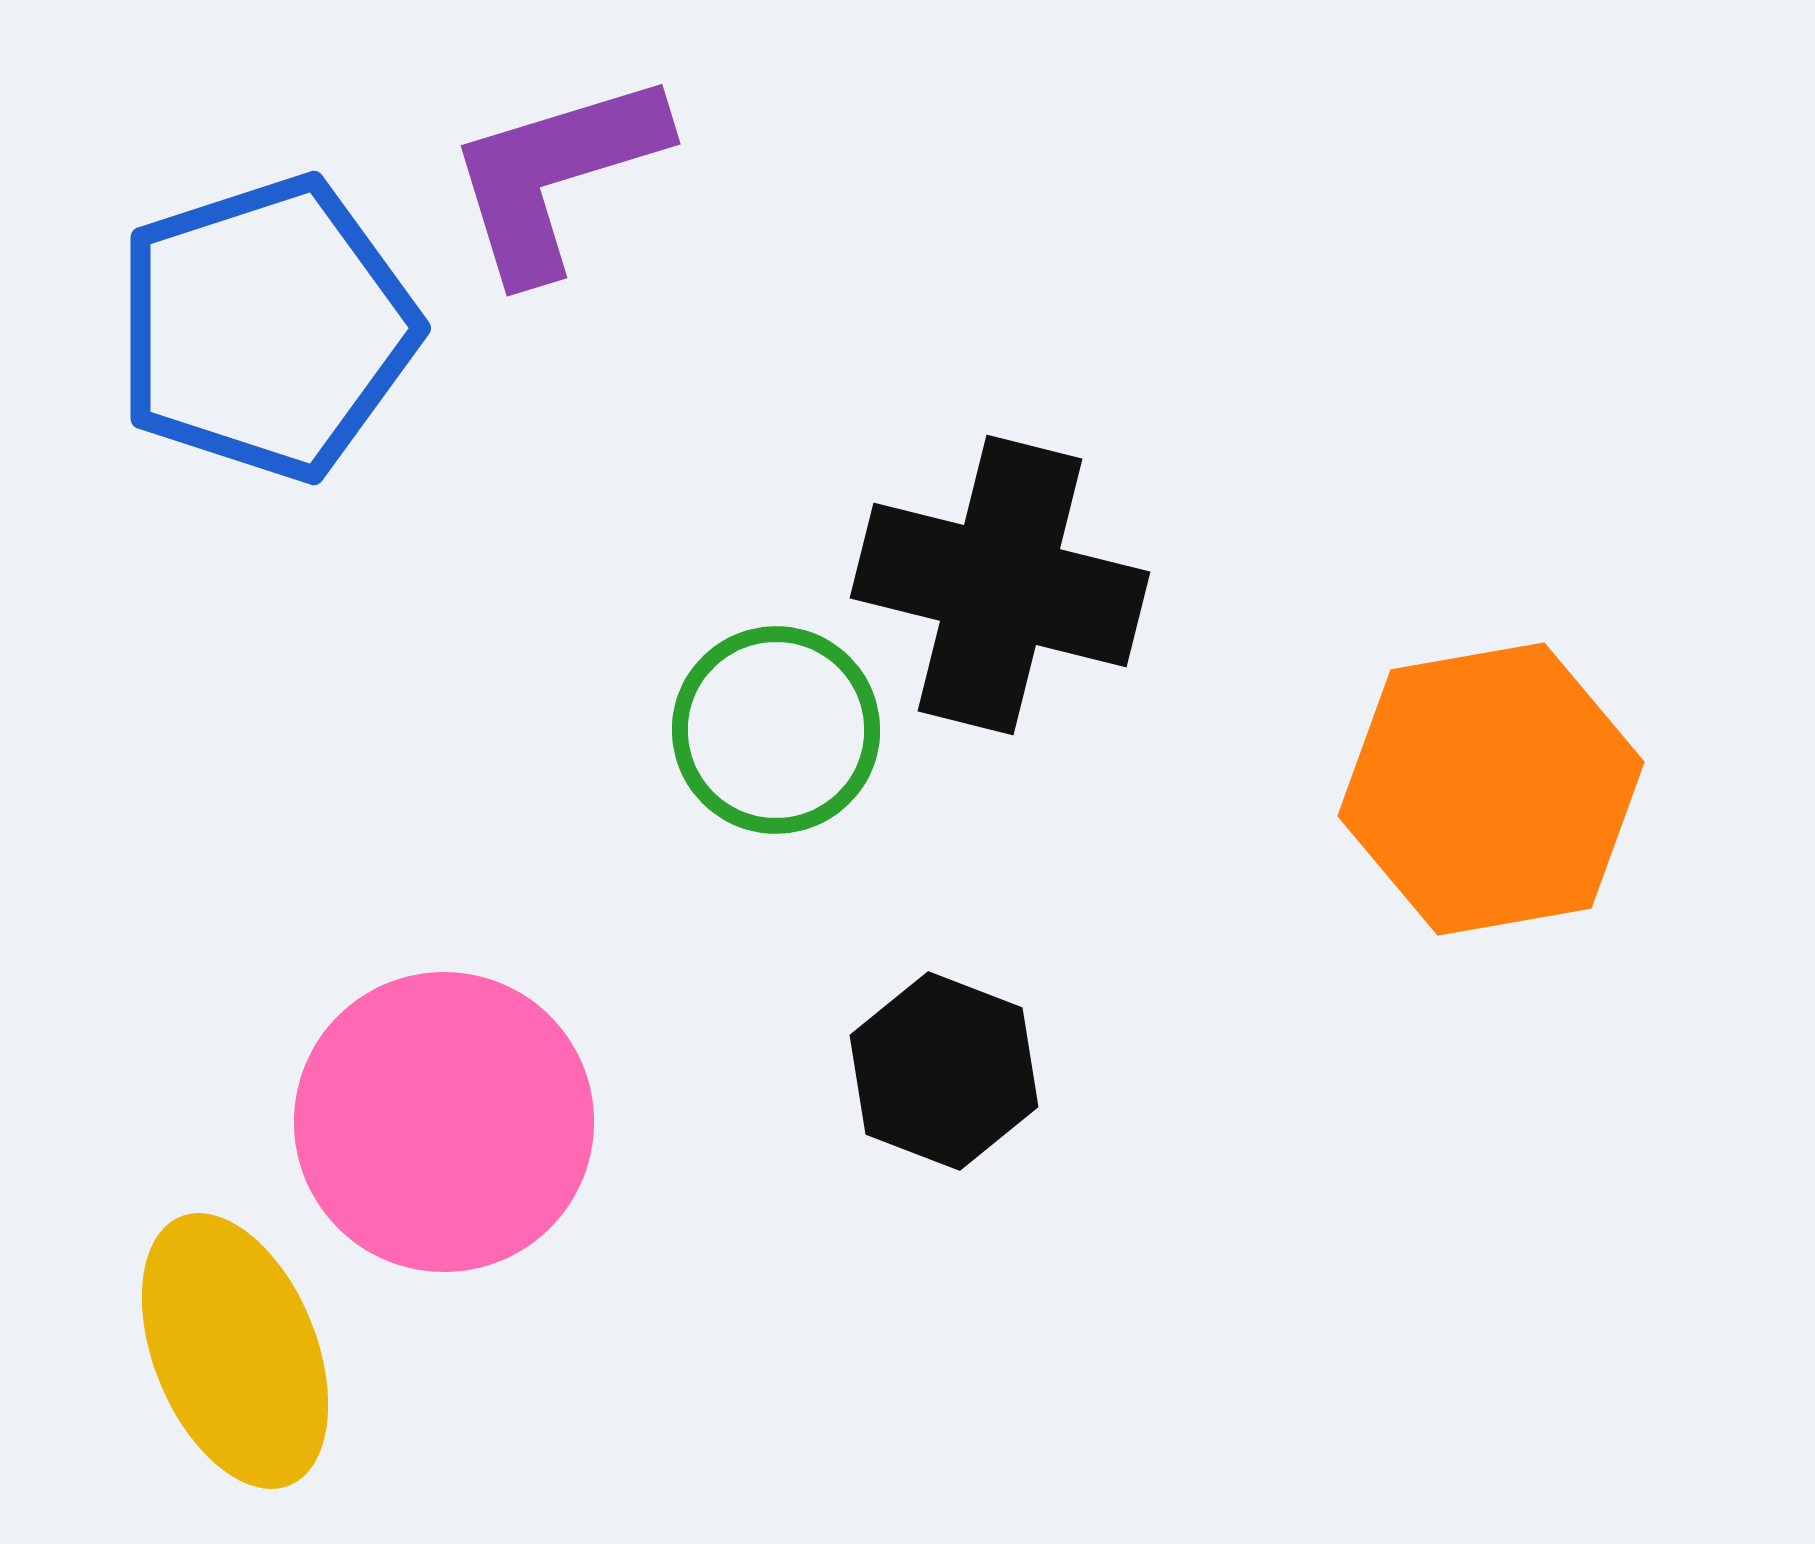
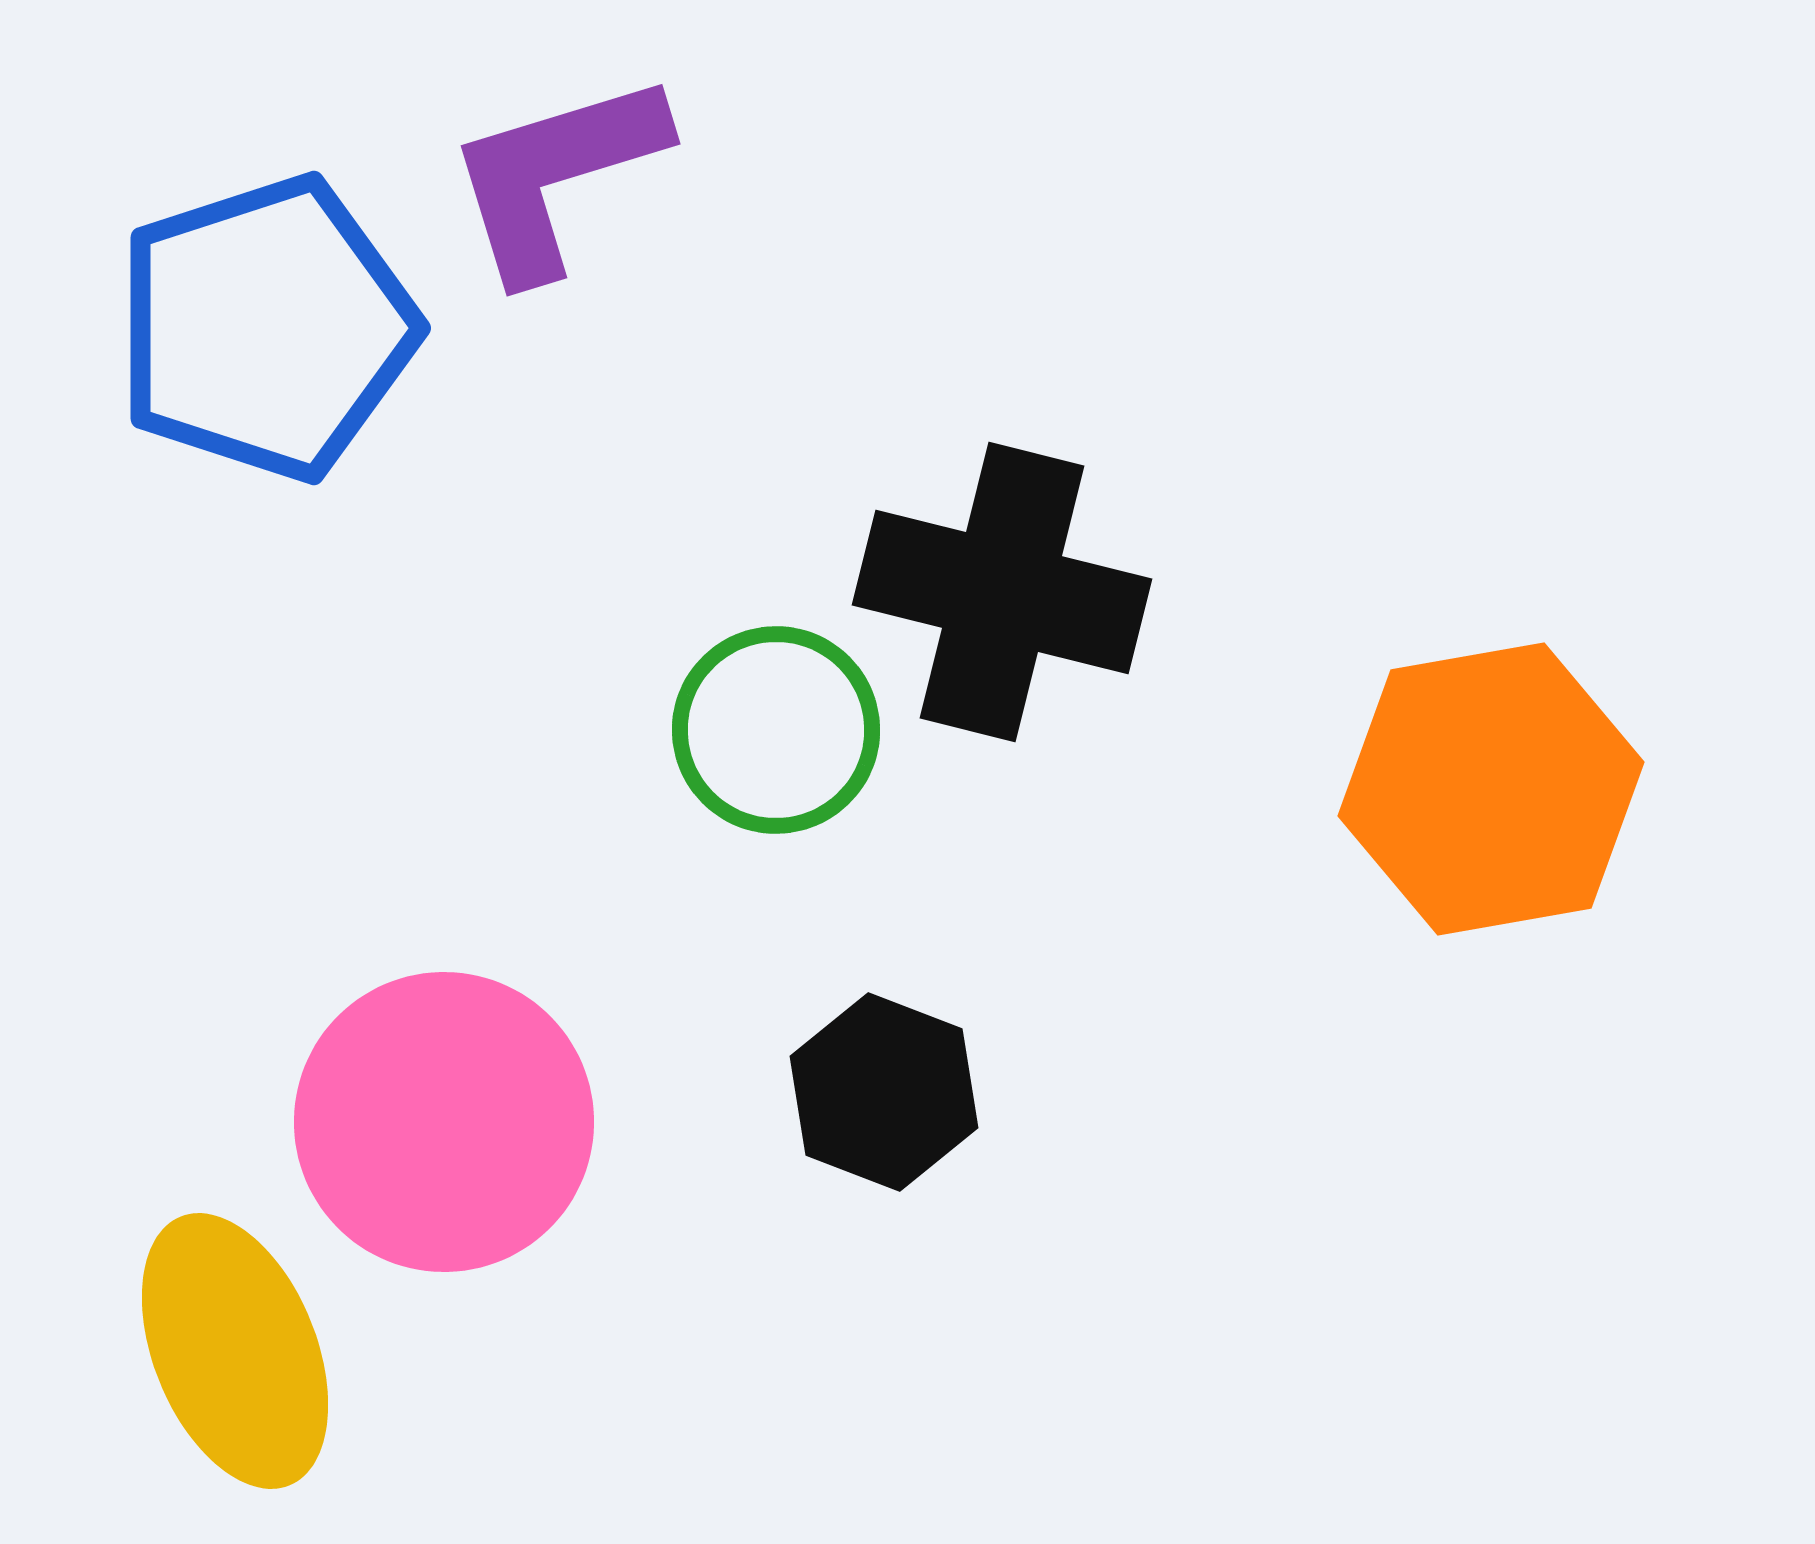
black cross: moved 2 px right, 7 px down
black hexagon: moved 60 px left, 21 px down
